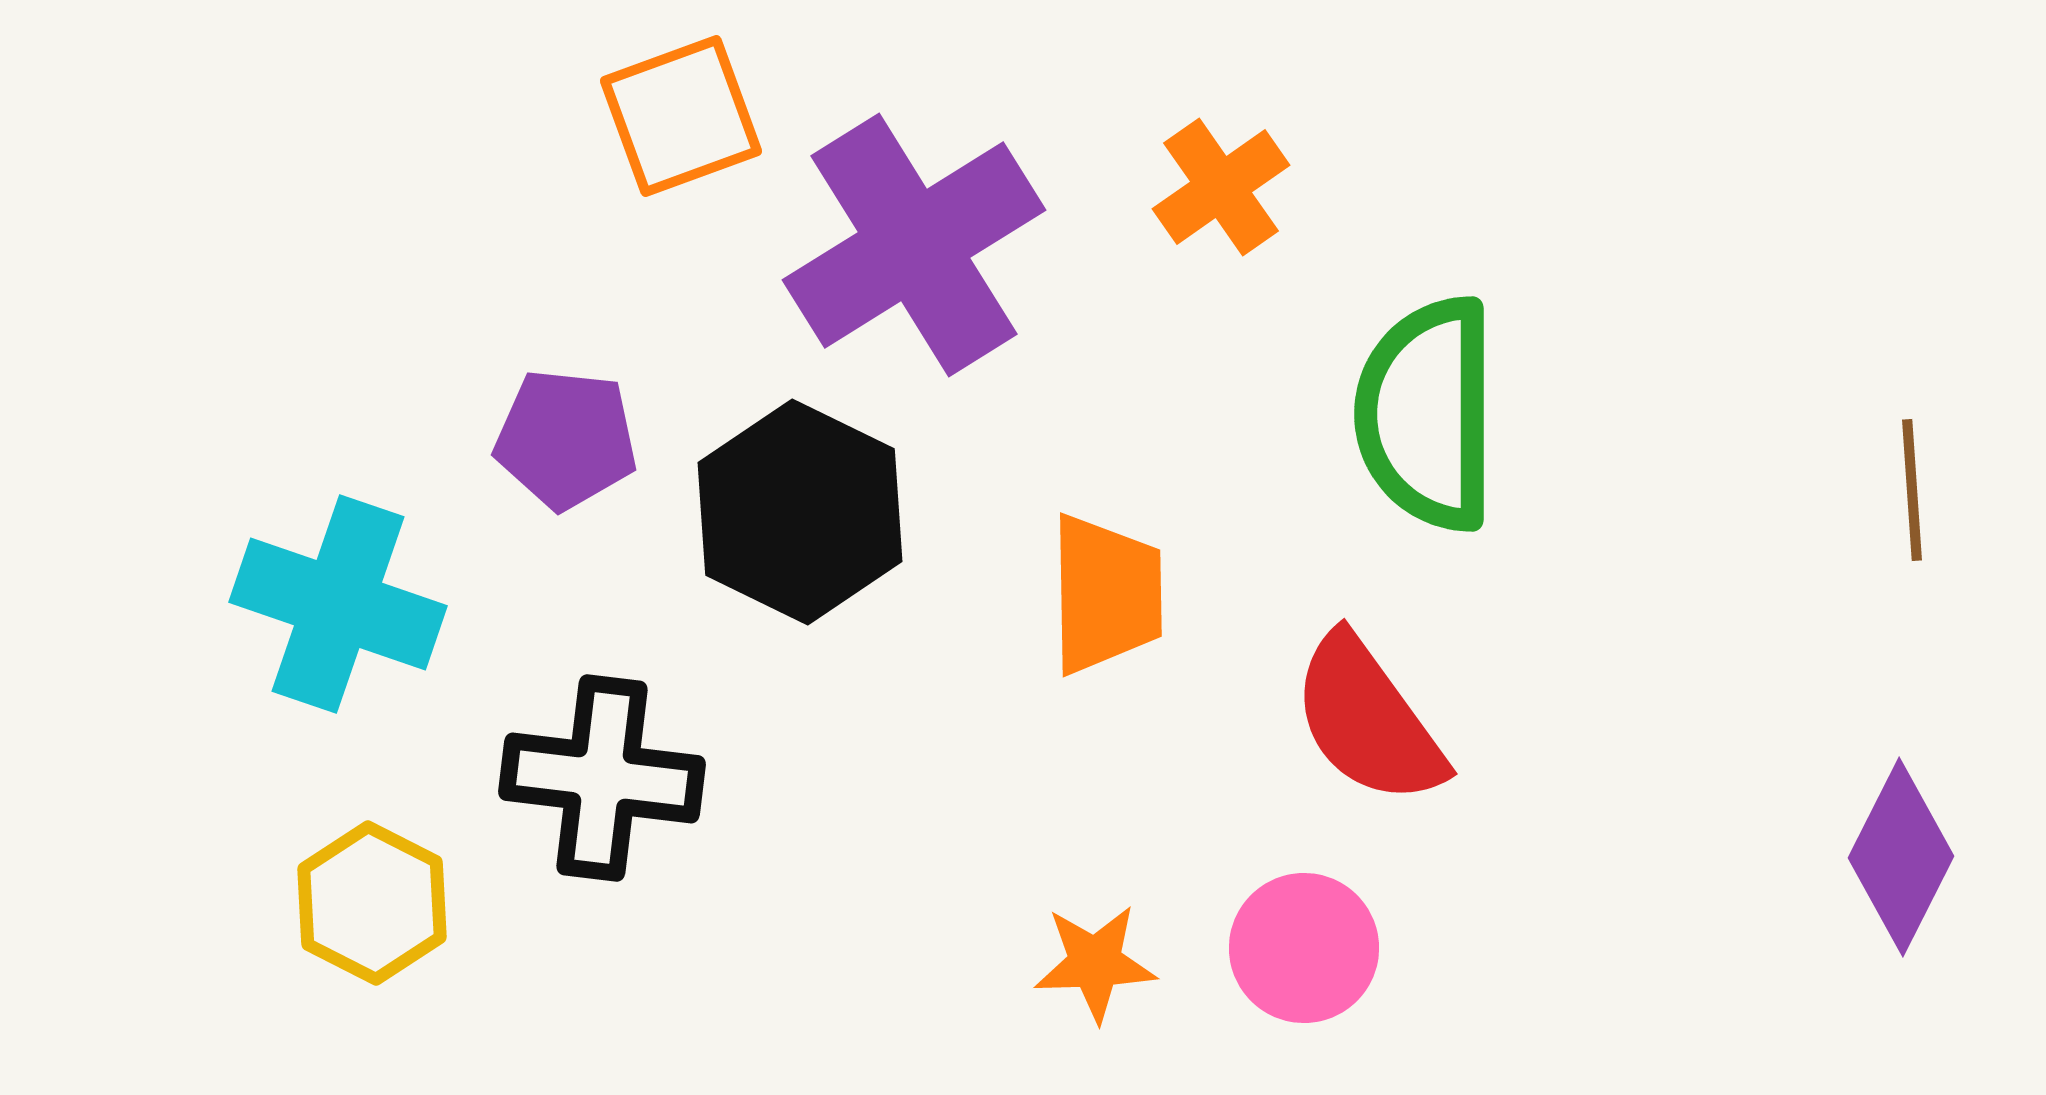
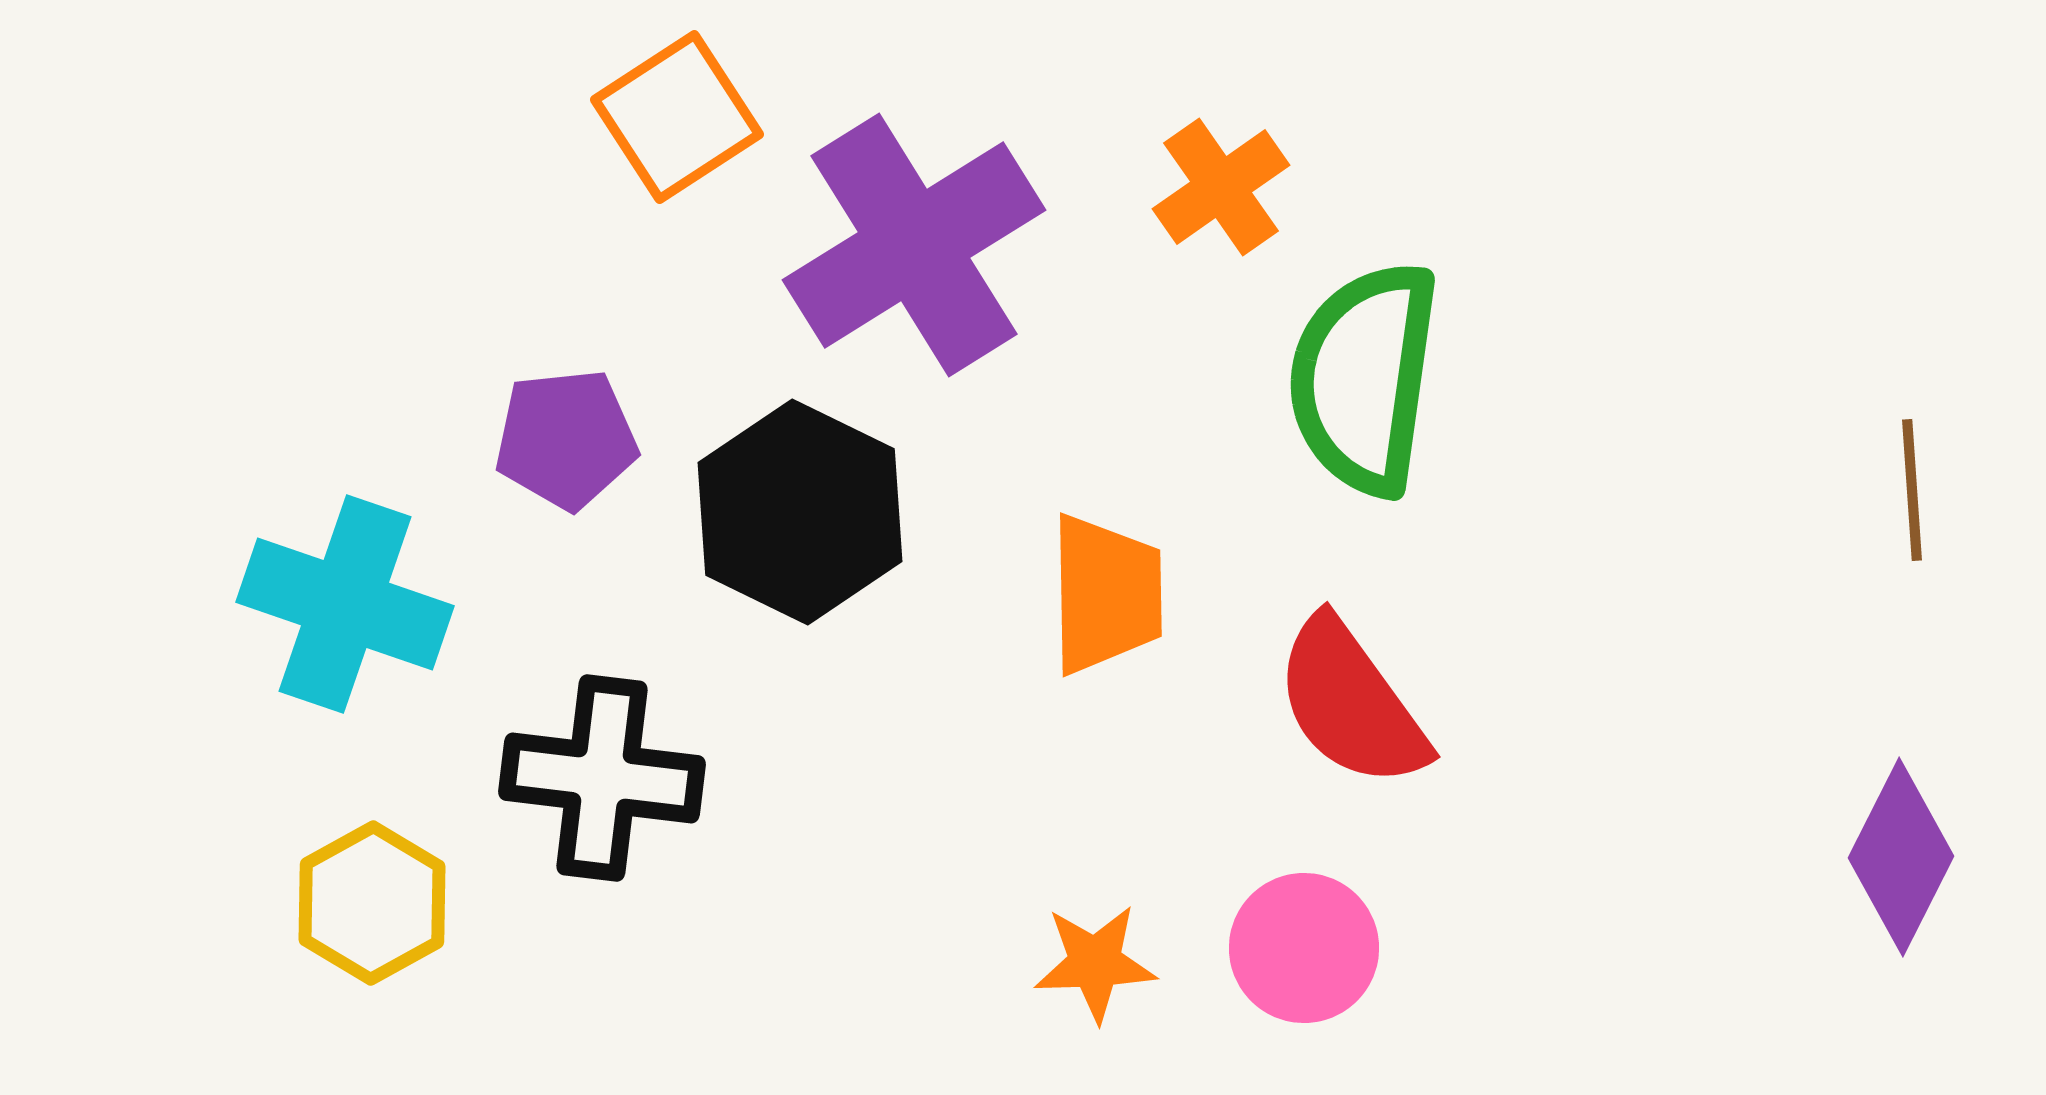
orange square: moved 4 px left, 1 px down; rotated 13 degrees counterclockwise
green semicircle: moved 63 px left, 36 px up; rotated 8 degrees clockwise
purple pentagon: rotated 12 degrees counterclockwise
cyan cross: moved 7 px right
red semicircle: moved 17 px left, 17 px up
yellow hexagon: rotated 4 degrees clockwise
